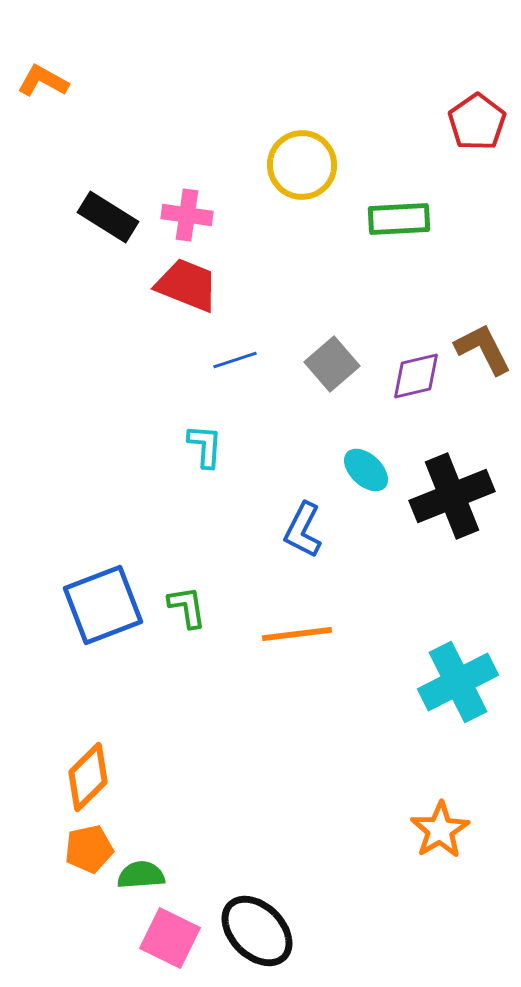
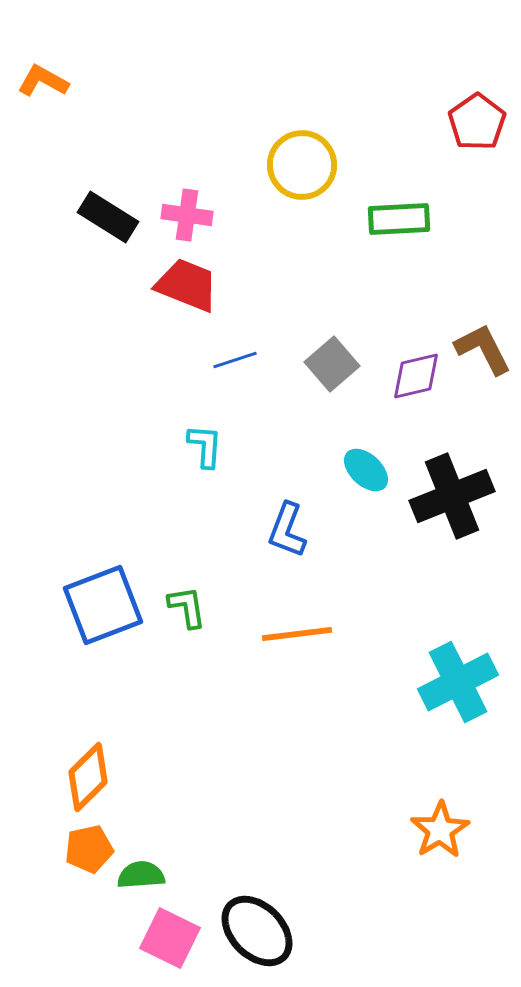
blue L-shape: moved 16 px left; rotated 6 degrees counterclockwise
